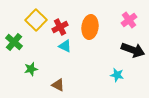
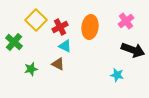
pink cross: moved 3 px left, 1 px down
brown triangle: moved 21 px up
